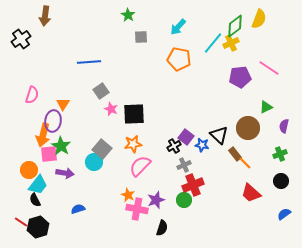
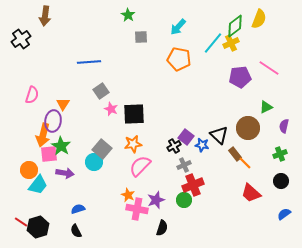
black semicircle at (35, 200): moved 41 px right, 31 px down
